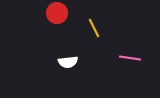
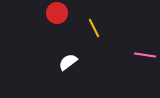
pink line: moved 15 px right, 3 px up
white semicircle: rotated 150 degrees clockwise
